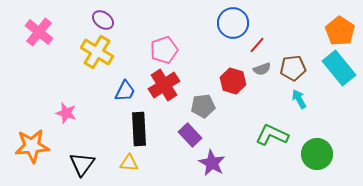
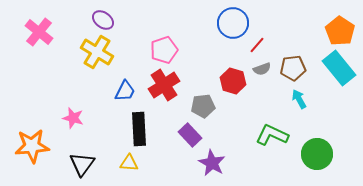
pink star: moved 7 px right, 5 px down
